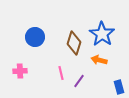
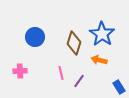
blue rectangle: rotated 16 degrees counterclockwise
